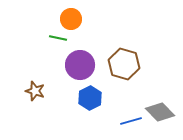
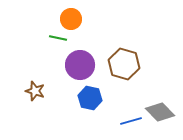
blue hexagon: rotated 20 degrees counterclockwise
